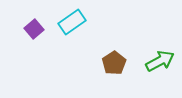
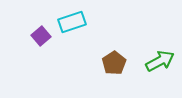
cyan rectangle: rotated 16 degrees clockwise
purple square: moved 7 px right, 7 px down
